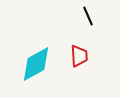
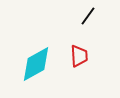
black line: rotated 60 degrees clockwise
